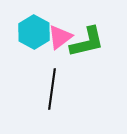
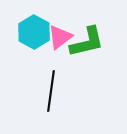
black line: moved 1 px left, 2 px down
